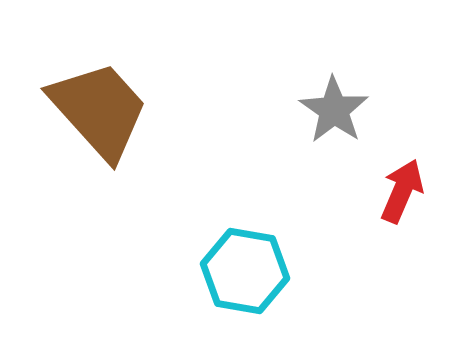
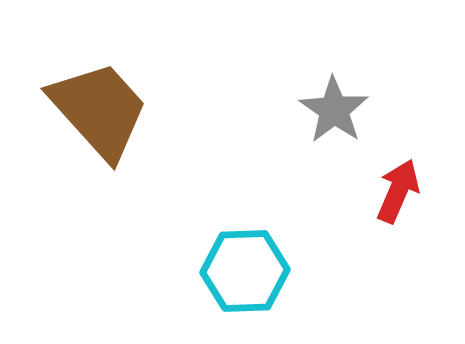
red arrow: moved 4 px left
cyan hexagon: rotated 12 degrees counterclockwise
